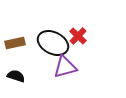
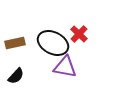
red cross: moved 1 px right, 2 px up
purple triangle: rotated 25 degrees clockwise
black semicircle: rotated 114 degrees clockwise
